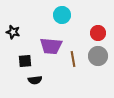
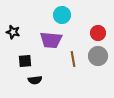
purple trapezoid: moved 6 px up
